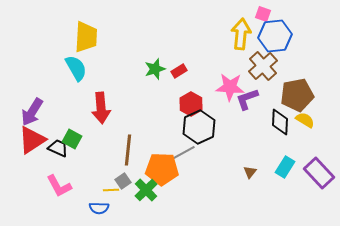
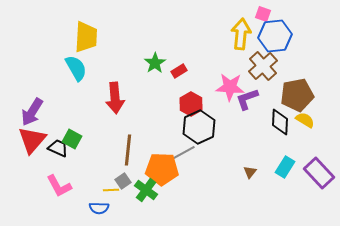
green star: moved 6 px up; rotated 15 degrees counterclockwise
red arrow: moved 14 px right, 10 px up
red triangle: rotated 16 degrees counterclockwise
green cross: rotated 10 degrees counterclockwise
